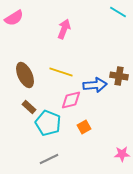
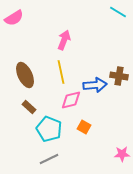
pink arrow: moved 11 px down
yellow line: rotated 60 degrees clockwise
cyan pentagon: moved 1 px right, 6 px down
orange square: rotated 32 degrees counterclockwise
